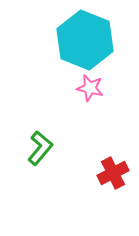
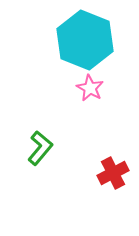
pink star: rotated 16 degrees clockwise
